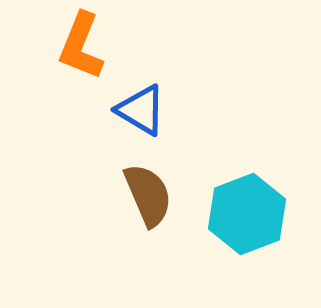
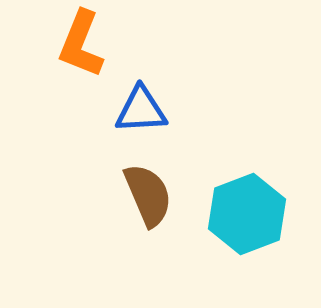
orange L-shape: moved 2 px up
blue triangle: rotated 34 degrees counterclockwise
